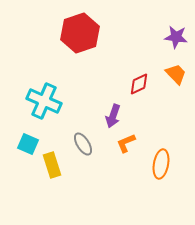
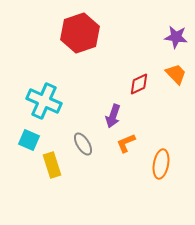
cyan square: moved 1 px right, 4 px up
